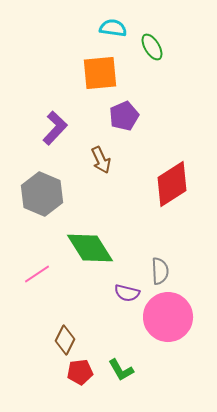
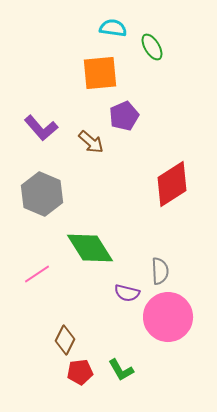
purple L-shape: moved 14 px left; rotated 96 degrees clockwise
brown arrow: moved 10 px left, 18 px up; rotated 24 degrees counterclockwise
